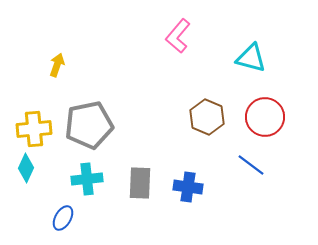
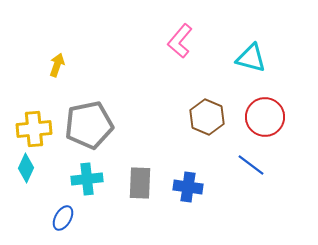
pink L-shape: moved 2 px right, 5 px down
